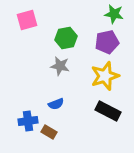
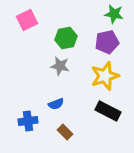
pink square: rotated 10 degrees counterclockwise
brown rectangle: moved 16 px right; rotated 14 degrees clockwise
